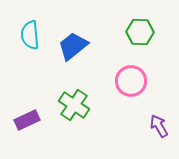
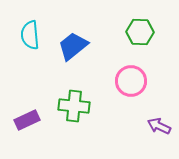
green cross: moved 1 px down; rotated 28 degrees counterclockwise
purple arrow: rotated 35 degrees counterclockwise
